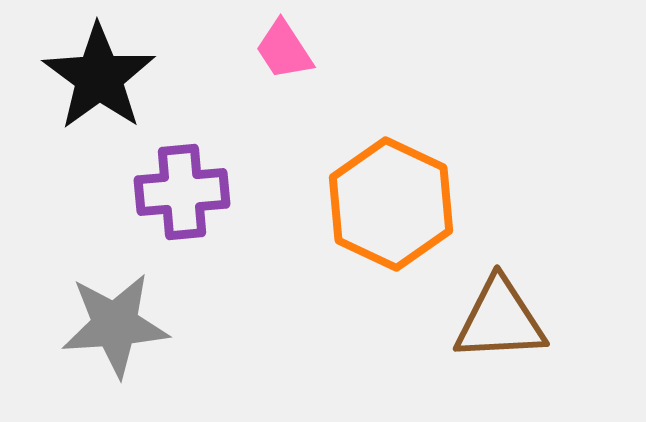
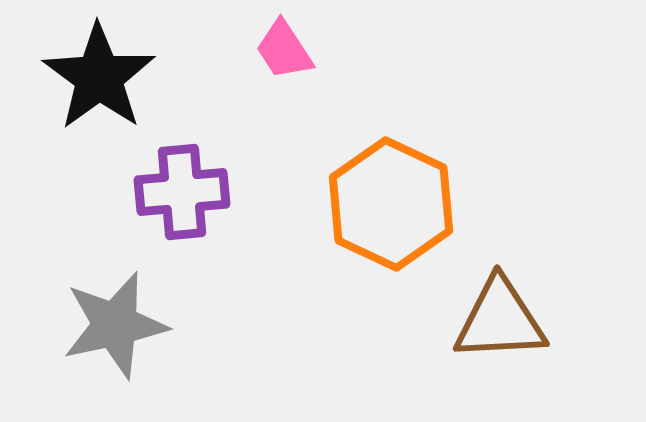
gray star: rotated 8 degrees counterclockwise
